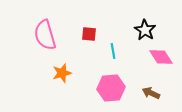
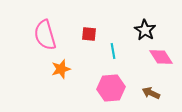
orange star: moved 1 px left, 4 px up
